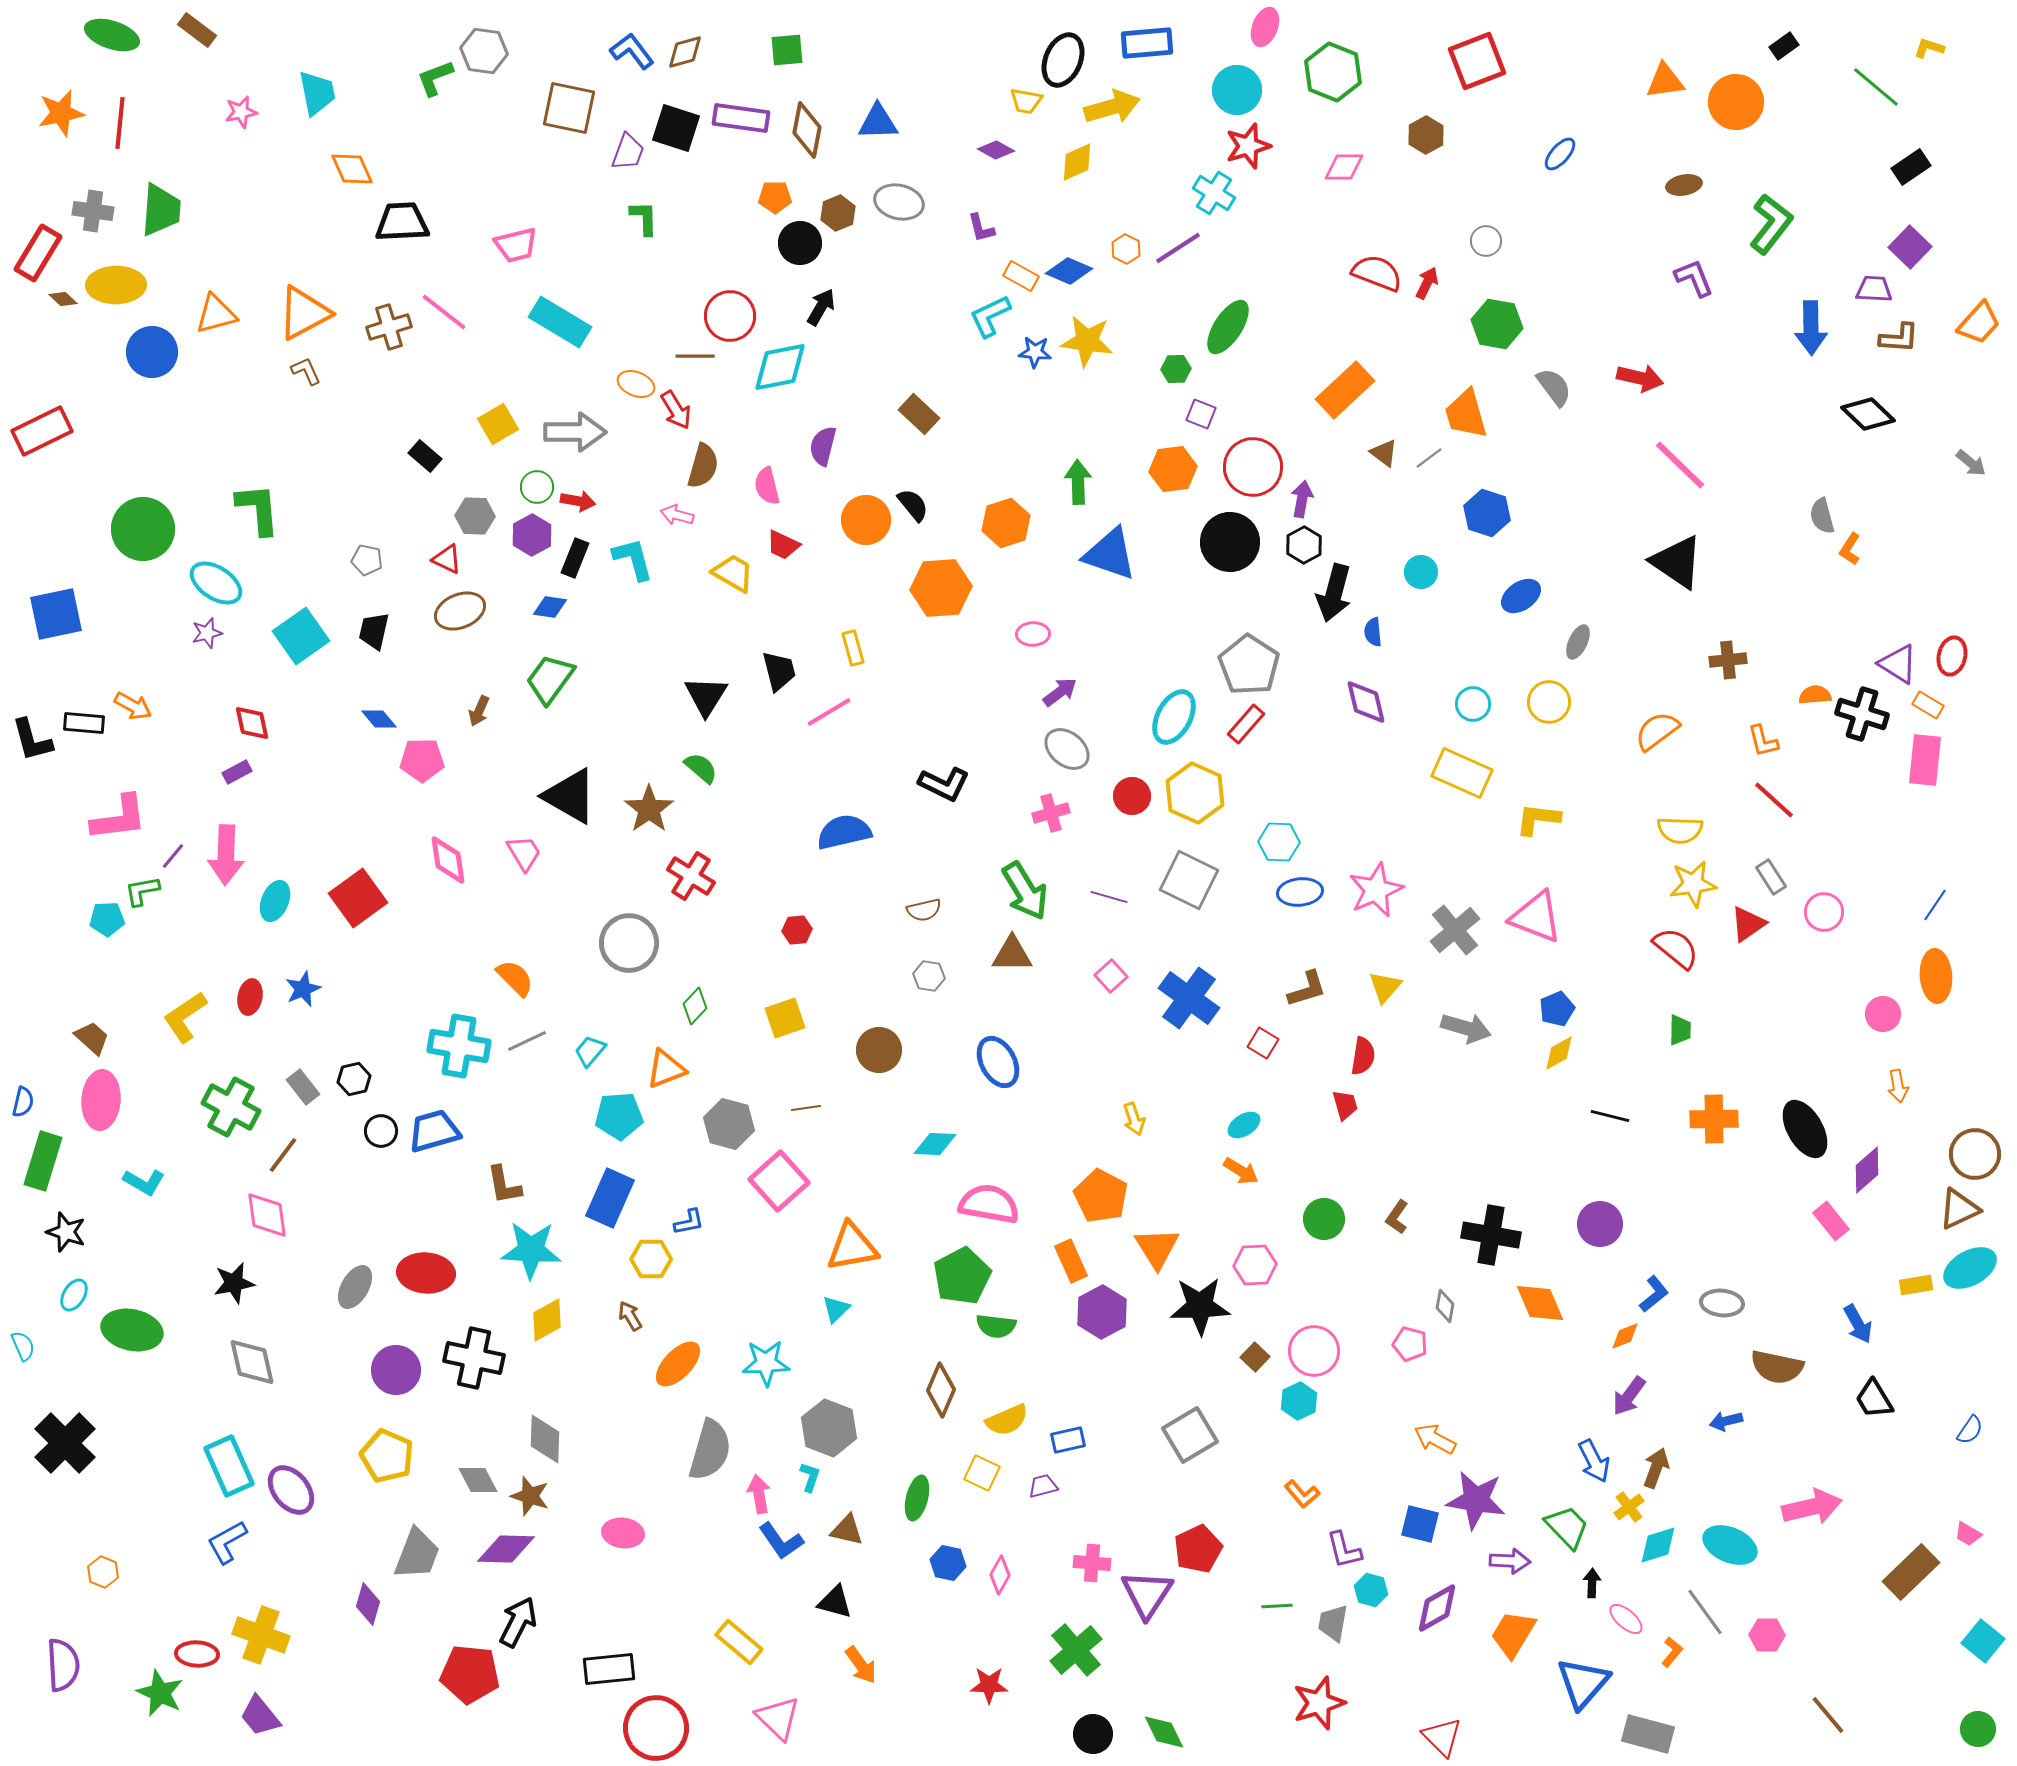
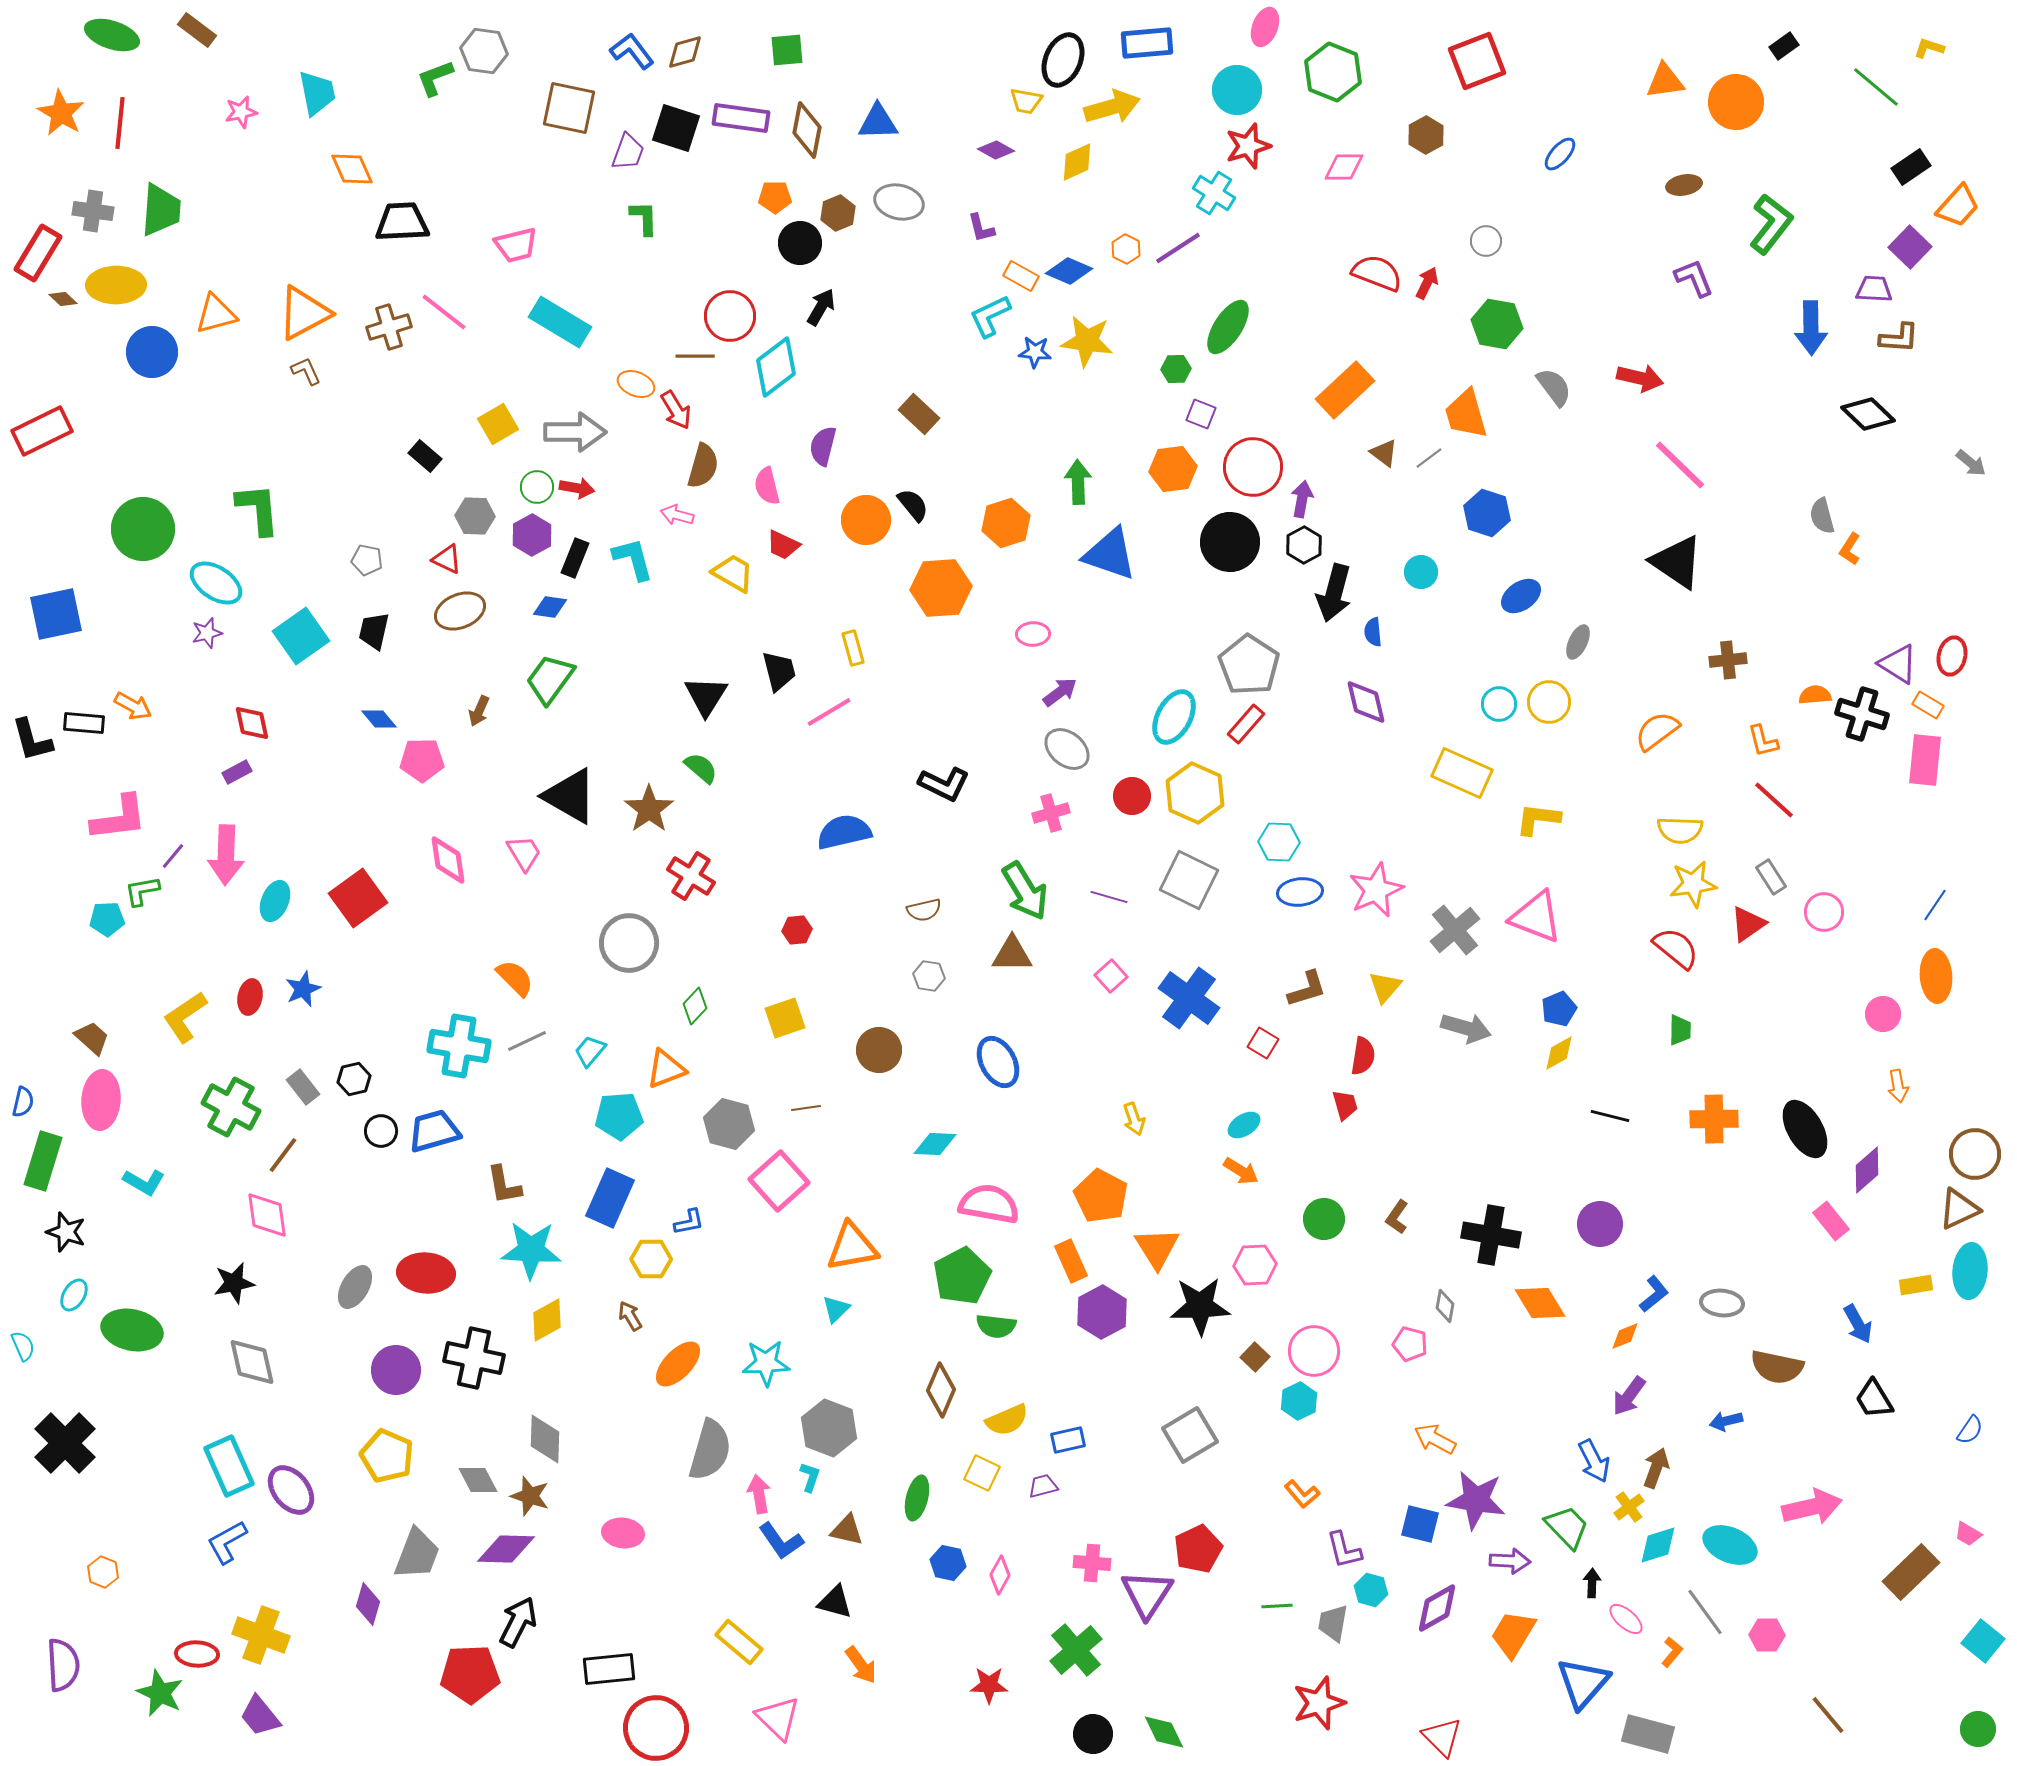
orange star at (61, 113): rotated 30 degrees counterclockwise
orange trapezoid at (1979, 323): moved 21 px left, 117 px up
cyan diamond at (780, 367): moved 4 px left; rotated 26 degrees counterclockwise
red arrow at (578, 501): moved 1 px left, 13 px up
cyan circle at (1473, 704): moved 26 px right
blue pentagon at (1557, 1009): moved 2 px right
cyan ellipse at (1970, 1268): moved 3 px down; rotated 56 degrees counterclockwise
orange diamond at (1540, 1303): rotated 8 degrees counterclockwise
red pentagon at (470, 1674): rotated 8 degrees counterclockwise
